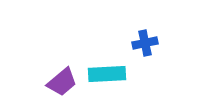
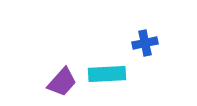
purple trapezoid: rotated 8 degrees counterclockwise
